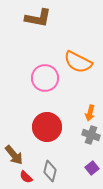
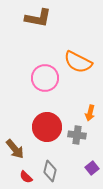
gray cross: moved 14 px left; rotated 12 degrees counterclockwise
brown arrow: moved 1 px right, 6 px up
